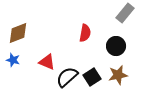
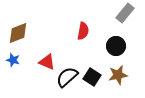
red semicircle: moved 2 px left, 2 px up
black square: rotated 24 degrees counterclockwise
